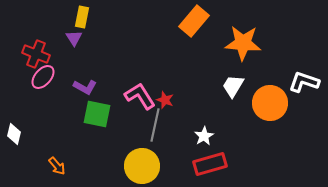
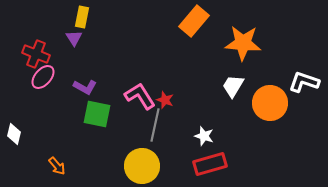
white star: rotated 24 degrees counterclockwise
